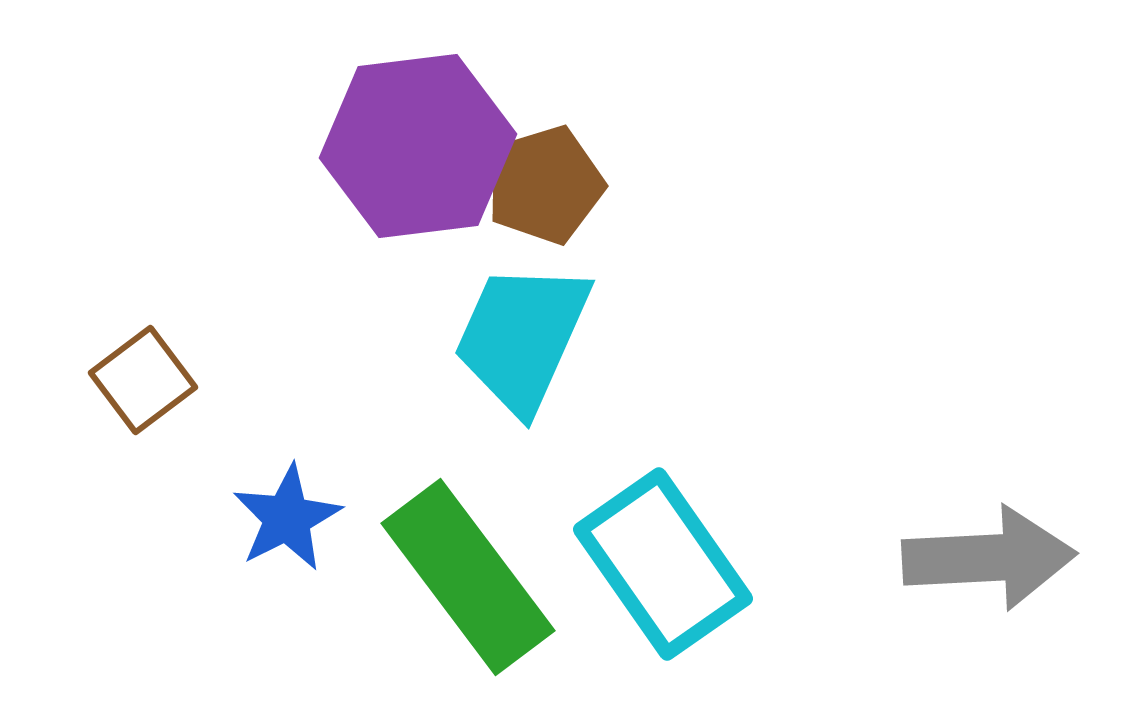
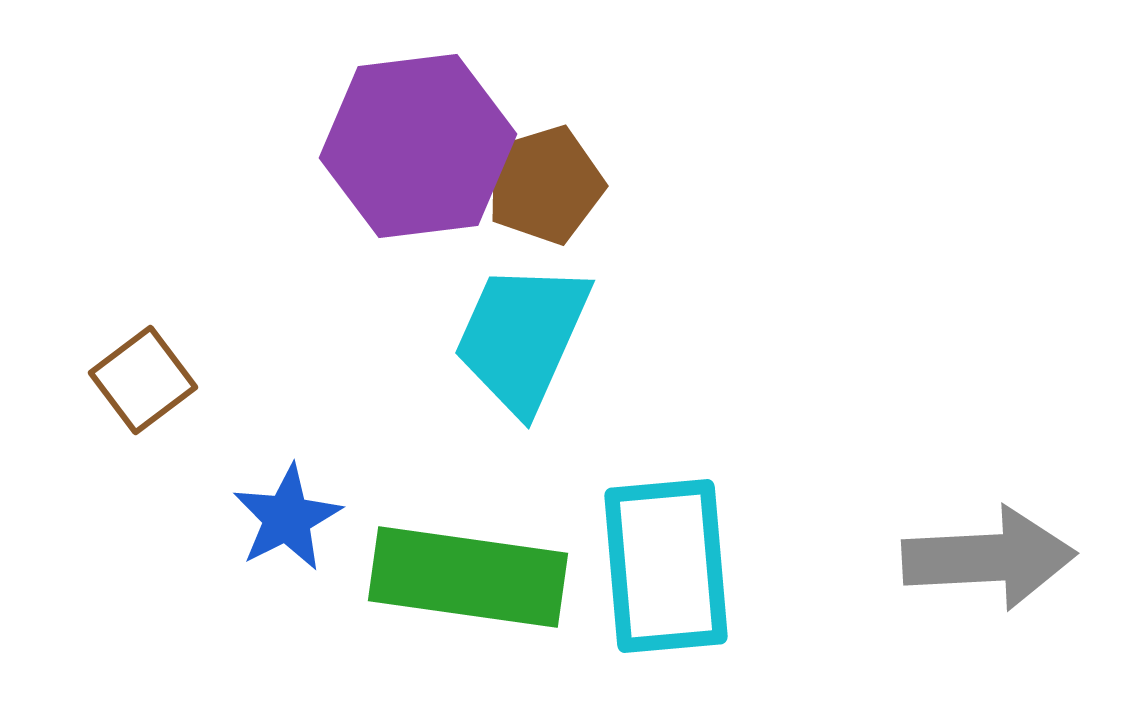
cyan rectangle: moved 3 px right, 2 px down; rotated 30 degrees clockwise
green rectangle: rotated 45 degrees counterclockwise
